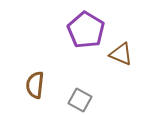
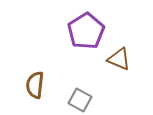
purple pentagon: moved 1 px down; rotated 9 degrees clockwise
brown triangle: moved 2 px left, 5 px down
